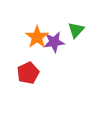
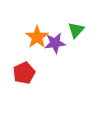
purple star: moved 1 px right, 1 px down
red pentagon: moved 4 px left
